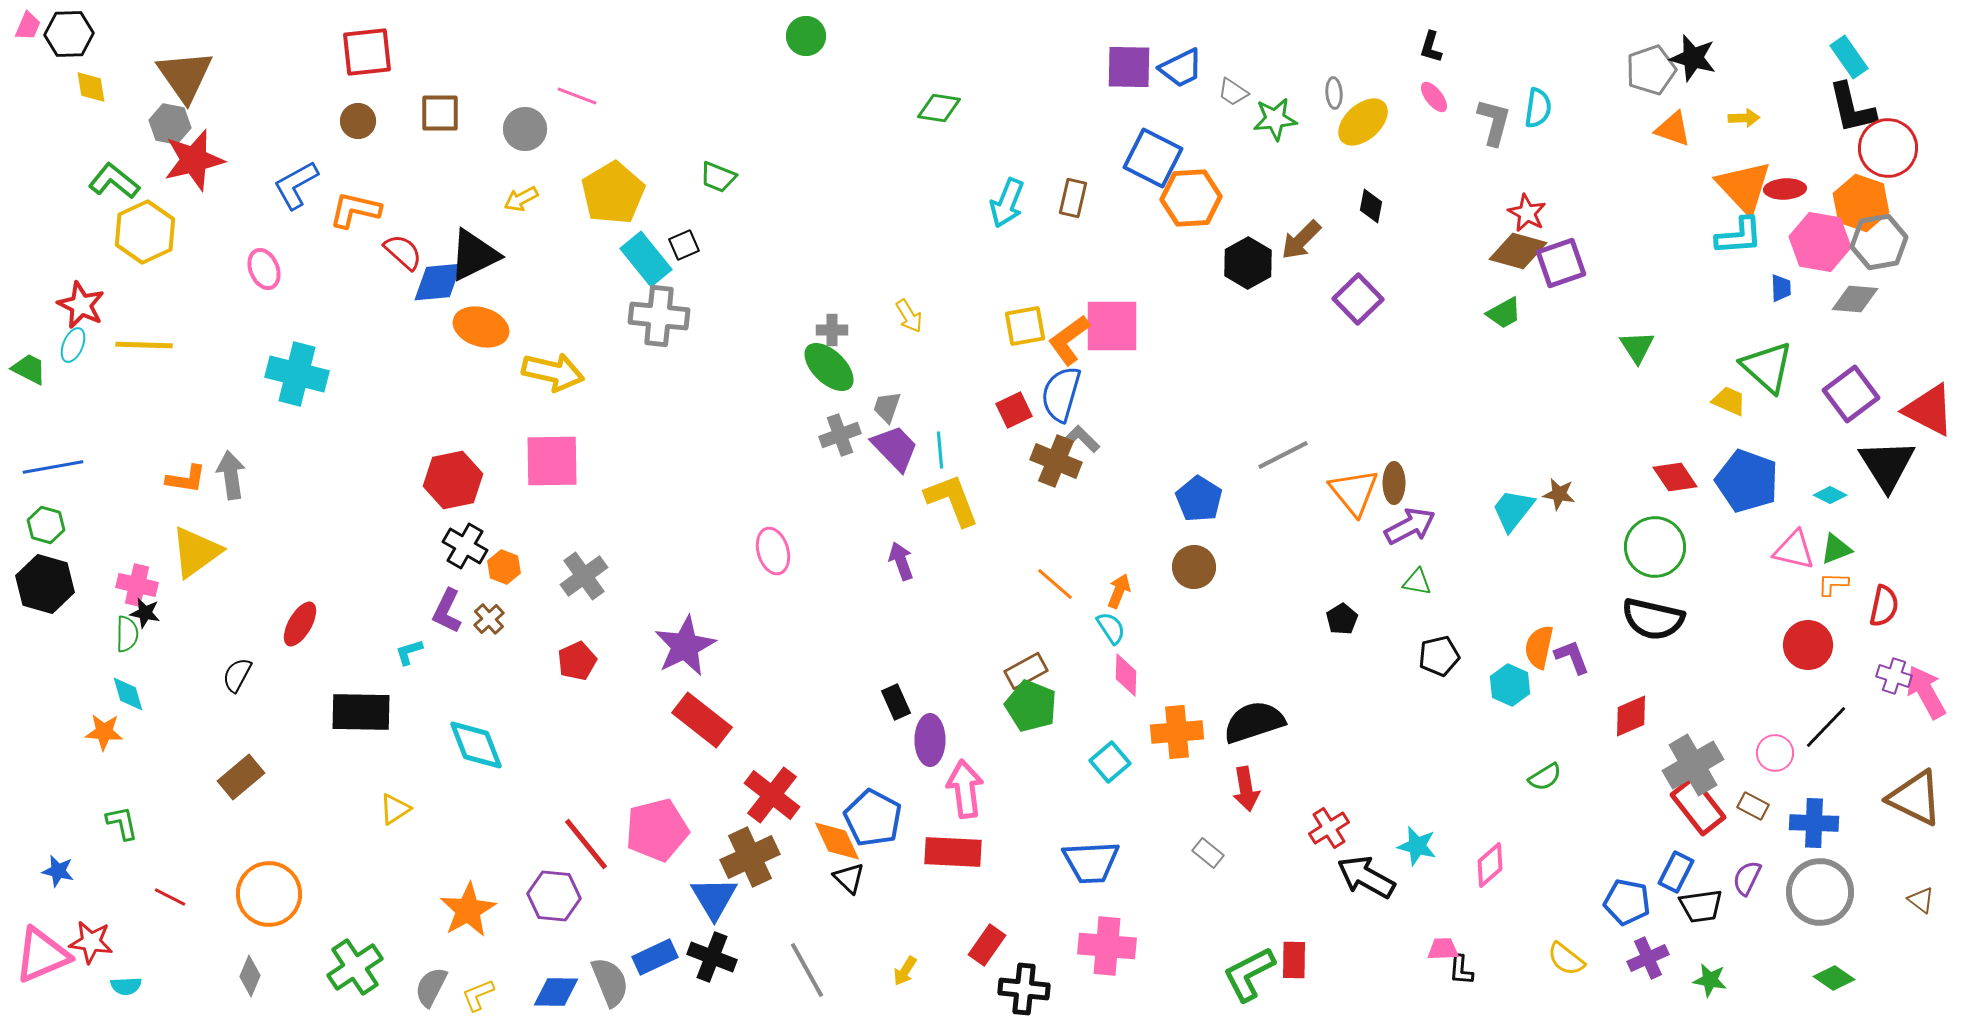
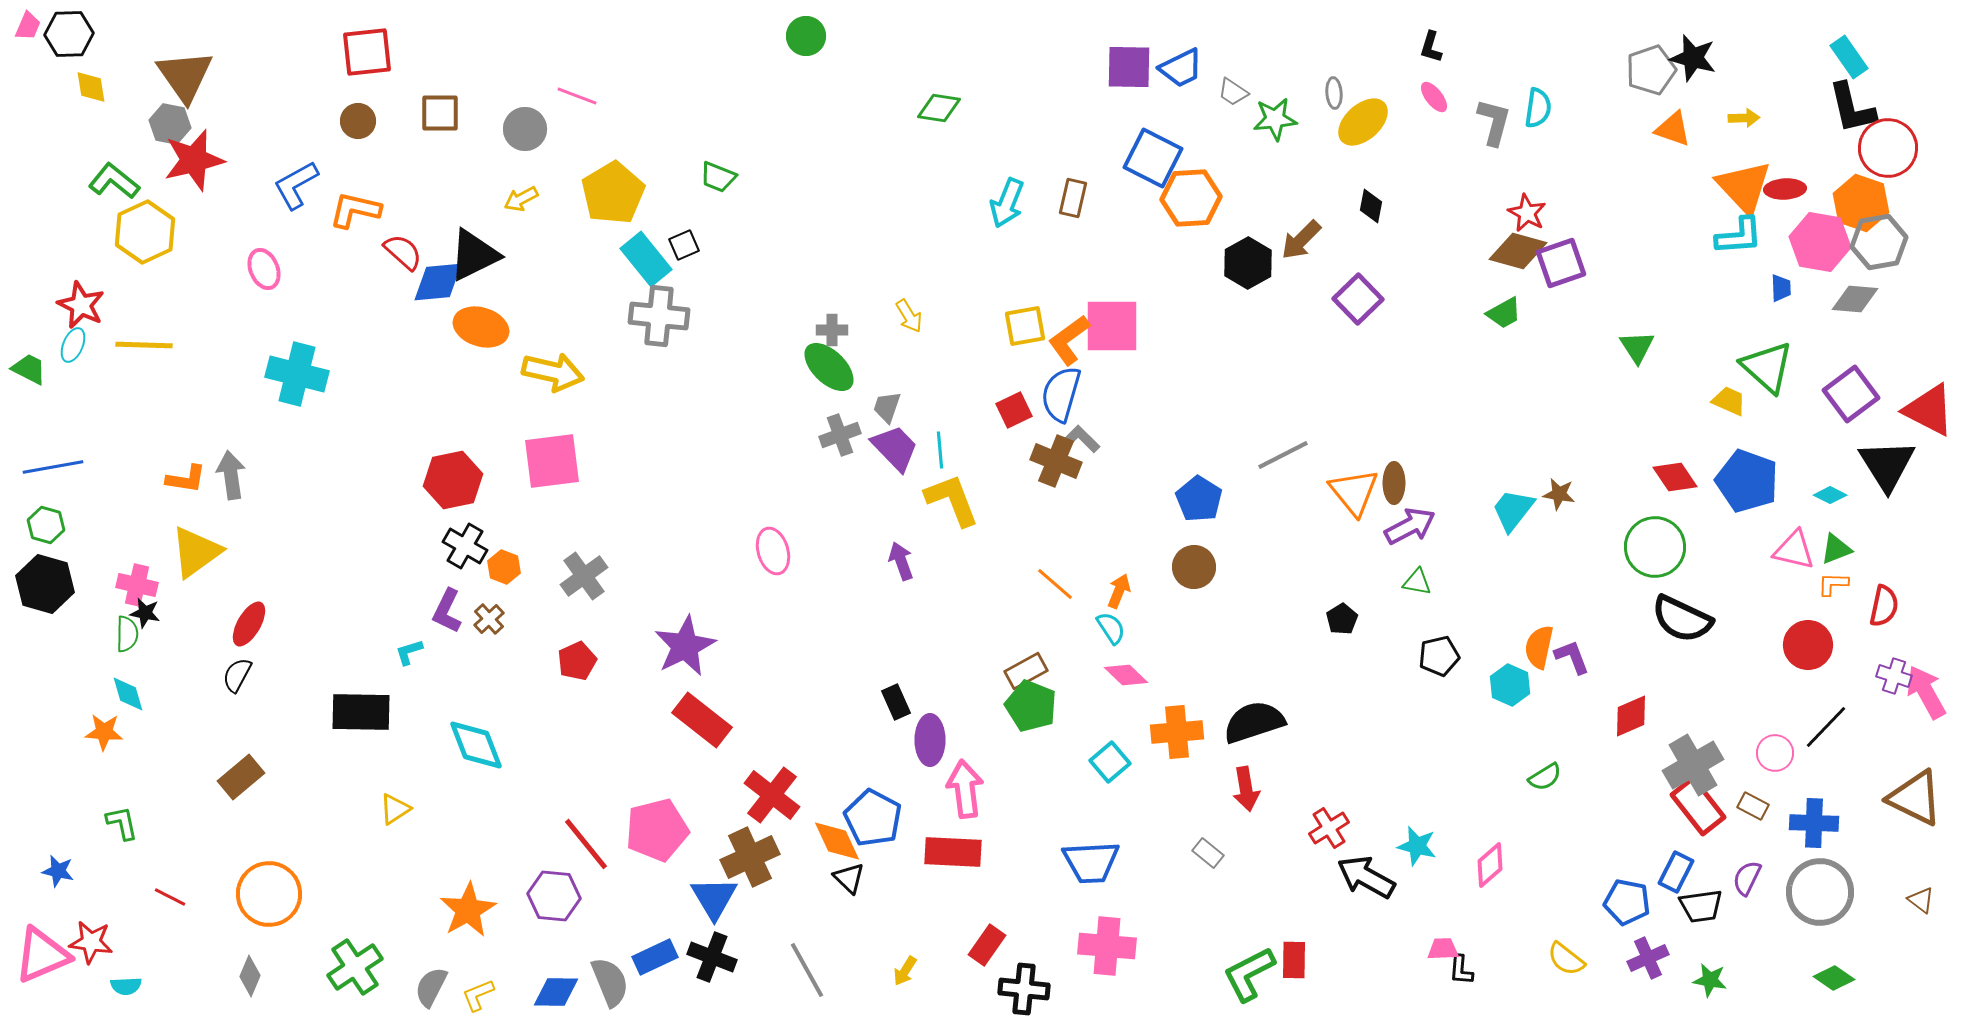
pink square at (552, 461): rotated 6 degrees counterclockwise
black semicircle at (1653, 619): moved 29 px right; rotated 12 degrees clockwise
red ellipse at (300, 624): moved 51 px left
pink diamond at (1126, 675): rotated 48 degrees counterclockwise
